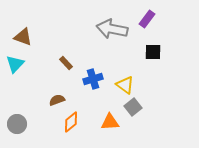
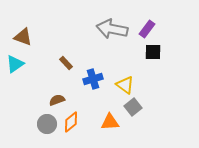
purple rectangle: moved 10 px down
cyan triangle: rotated 12 degrees clockwise
gray circle: moved 30 px right
